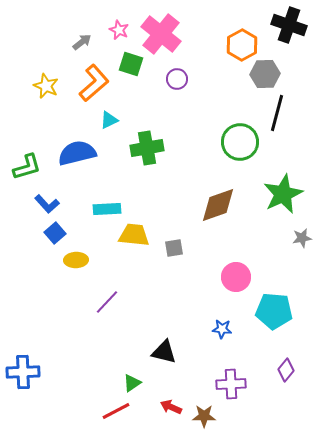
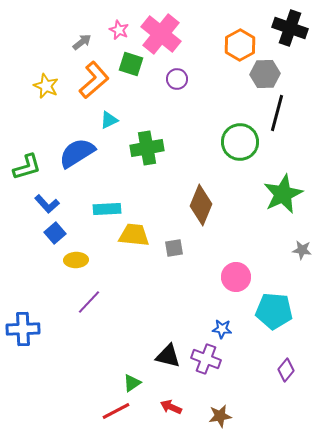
black cross: moved 1 px right, 3 px down
orange hexagon: moved 2 px left
orange L-shape: moved 3 px up
blue semicircle: rotated 18 degrees counterclockwise
brown diamond: moved 17 px left; rotated 48 degrees counterclockwise
gray star: moved 12 px down; rotated 18 degrees clockwise
purple line: moved 18 px left
black triangle: moved 4 px right, 4 px down
blue cross: moved 43 px up
purple cross: moved 25 px left, 25 px up; rotated 24 degrees clockwise
brown star: moved 16 px right; rotated 10 degrees counterclockwise
